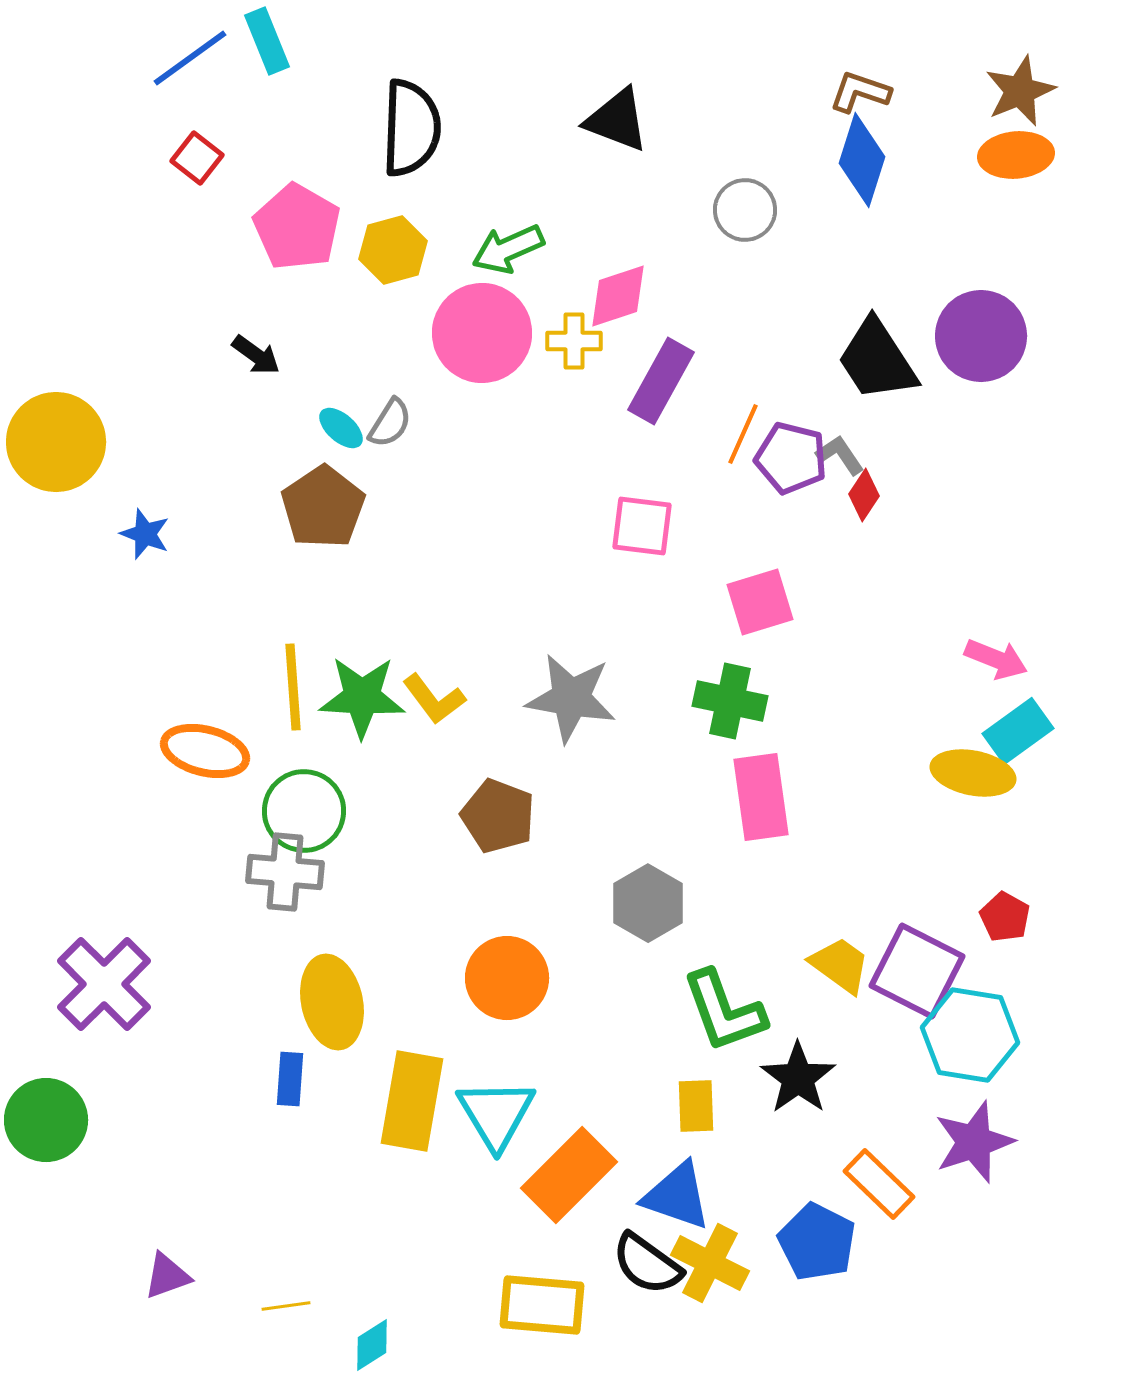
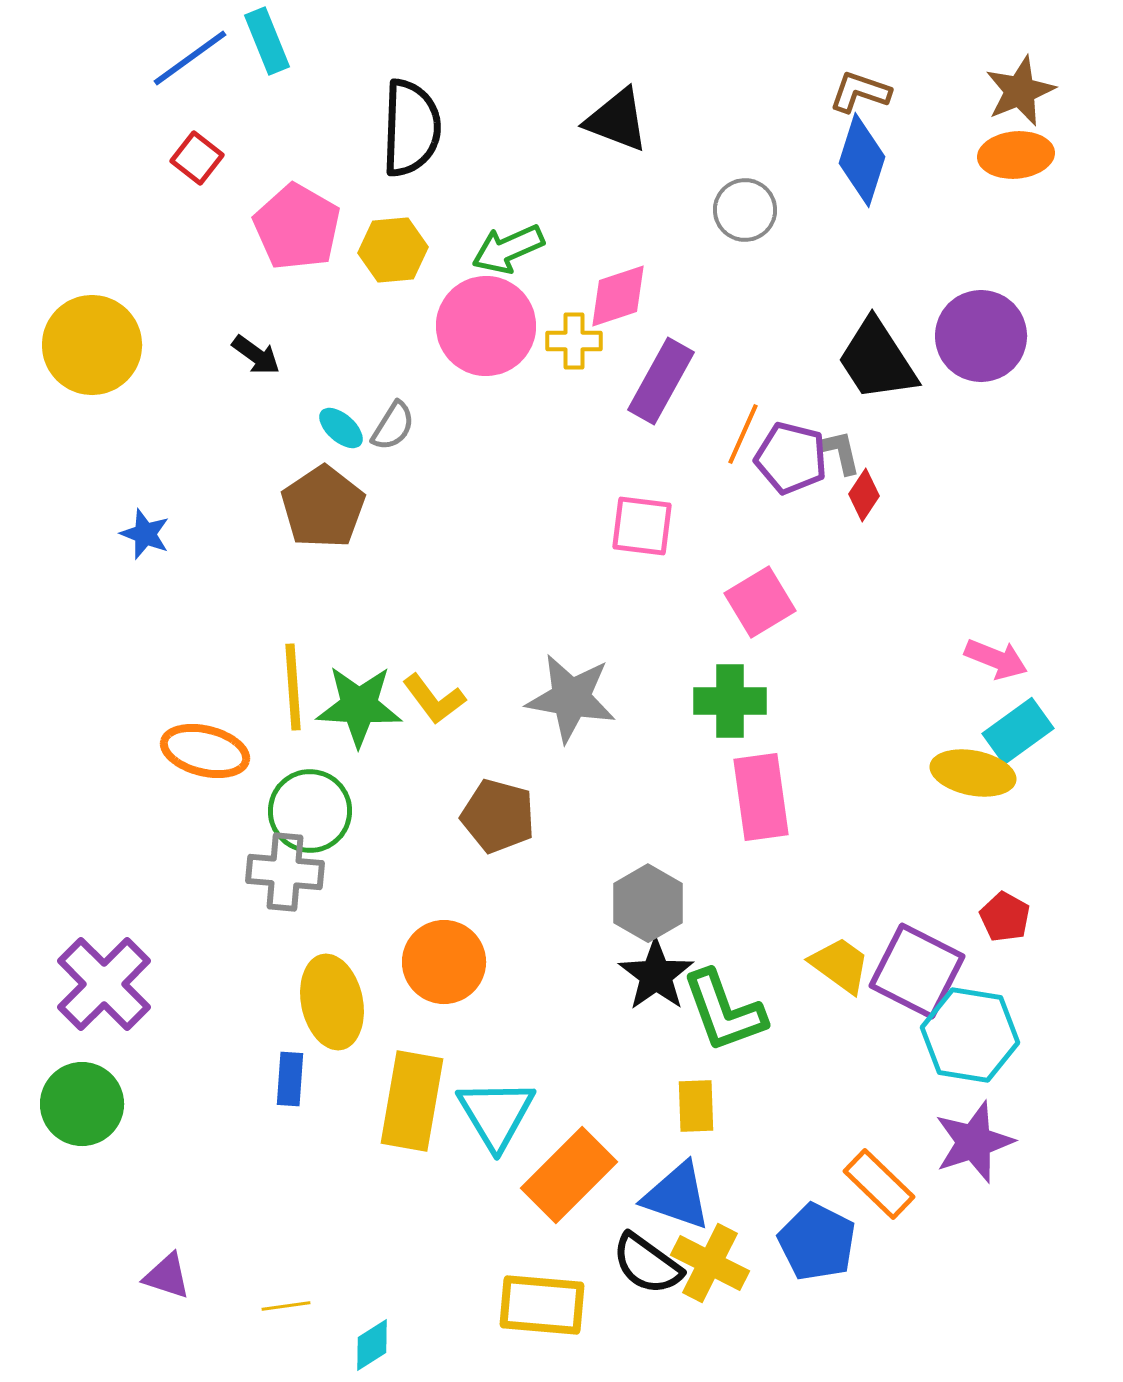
yellow hexagon at (393, 250): rotated 10 degrees clockwise
pink circle at (482, 333): moved 4 px right, 7 px up
gray semicircle at (390, 423): moved 3 px right, 3 px down
yellow circle at (56, 442): moved 36 px right, 97 px up
gray L-shape at (840, 455): moved 3 px up; rotated 21 degrees clockwise
pink square at (760, 602): rotated 14 degrees counterclockwise
green star at (362, 697): moved 3 px left, 9 px down
green cross at (730, 701): rotated 12 degrees counterclockwise
green circle at (304, 811): moved 6 px right
brown pentagon at (498, 816): rotated 6 degrees counterclockwise
orange circle at (507, 978): moved 63 px left, 16 px up
black star at (798, 1078): moved 142 px left, 103 px up
green circle at (46, 1120): moved 36 px right, 16 px up
purple triangle at (167, 1276): rotated 38 degrees clockwise
